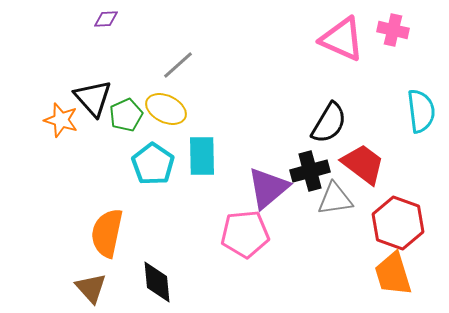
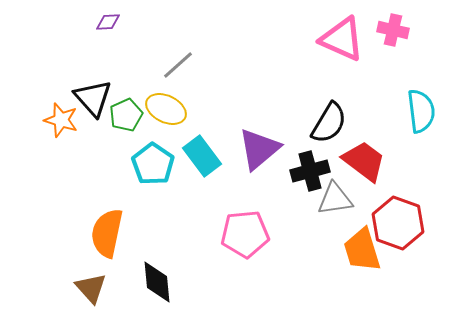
purple diamond: moved 2 px right, 3 px down
cyan rectangle: rotated 36 degrees counterclockwise
red trapezoid: moved 1 px right, 3 px up
purple triangle: moved 9 px left, 39 px up
orange trapezoid: moved 31 px left, 24 px up
